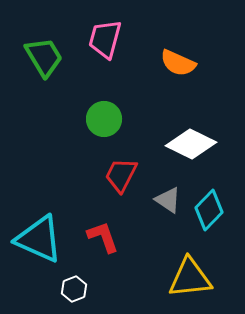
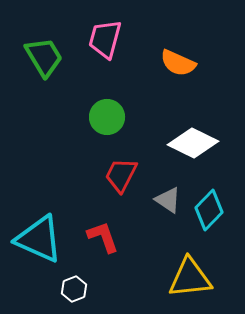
green circle: moved 3 px right, 2 px up
white diamond: moved 2 px right, 1 px up
